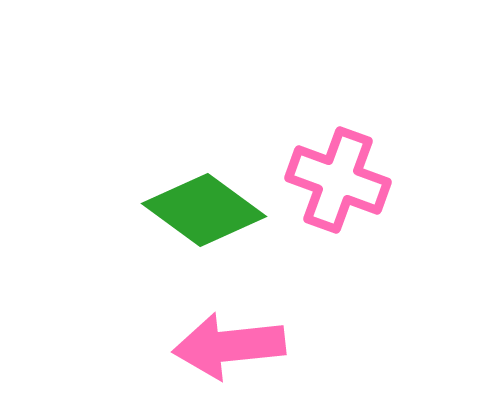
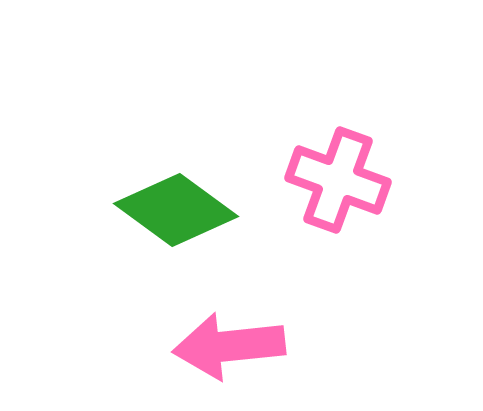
green diamond: moved 28 px left
